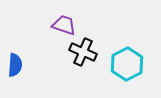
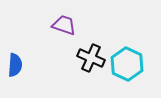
black cross: moved 8 px right, 6 px down
cyan hexagon: rotated 8 degrees counterclockwise
